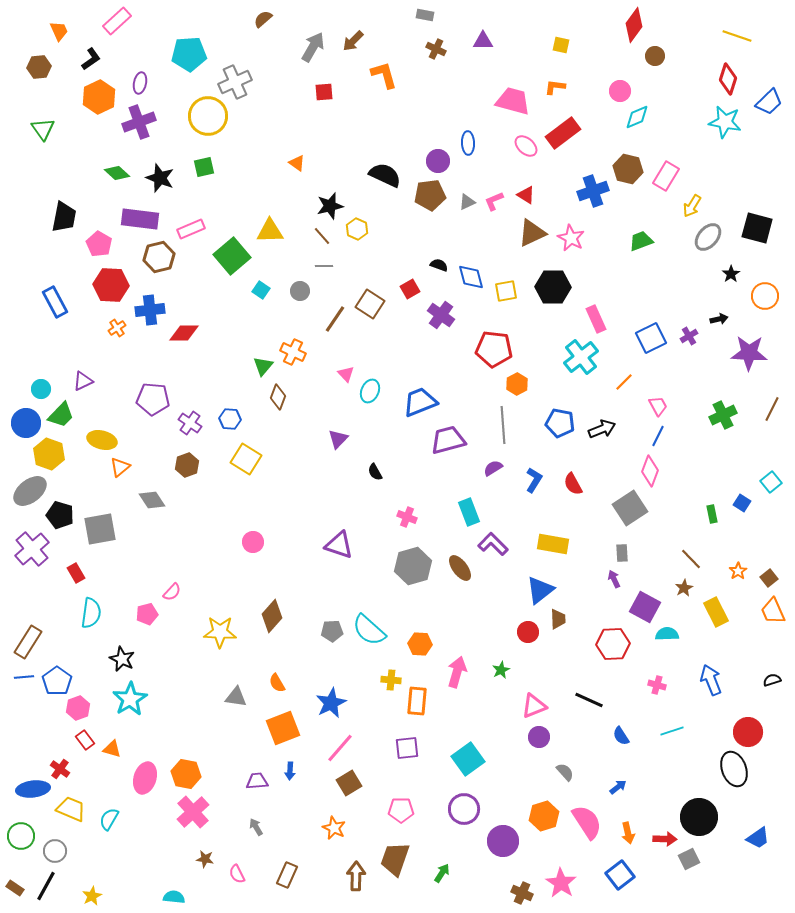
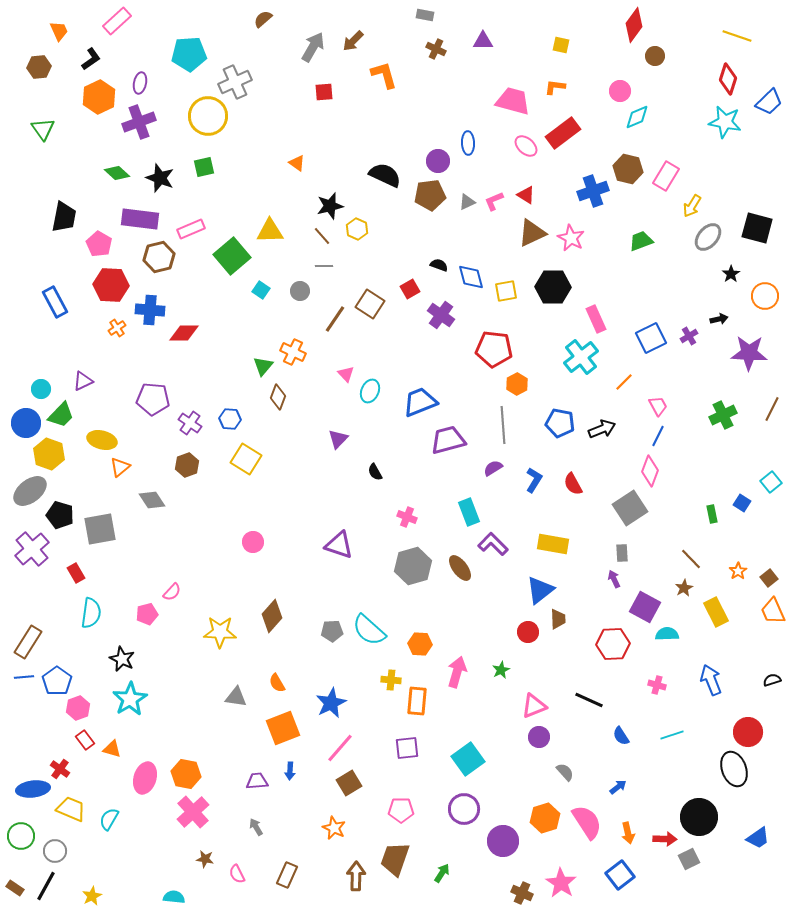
blue cross at (150, 310): rotated 12 degrees clockwise
cyan line at (672, 731): moved 4 px down
orange hexagon at (544, 816): moved 1 px right, 2 px down
